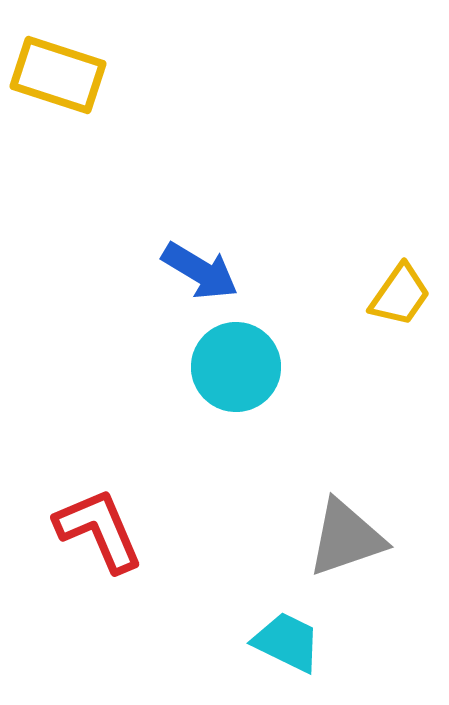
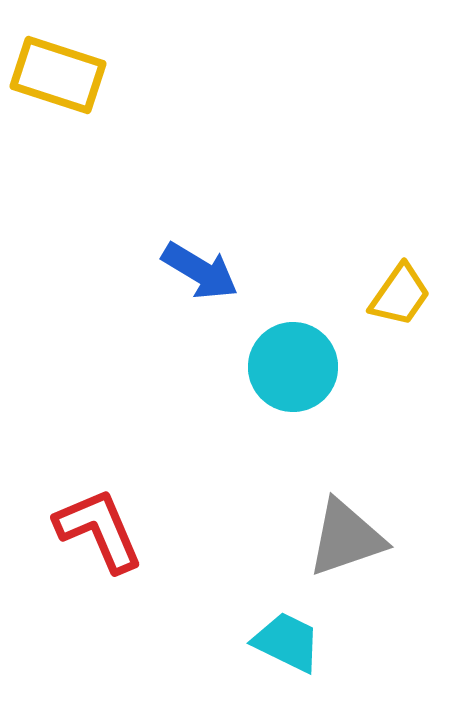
cyan circle: moved 57 px right
